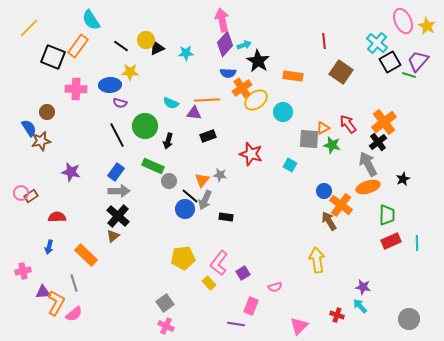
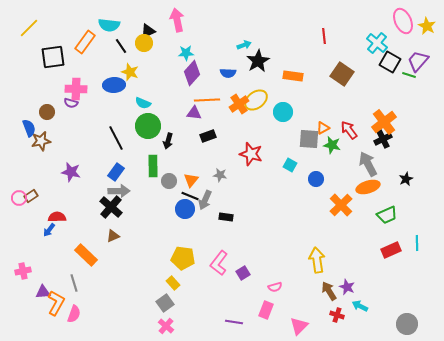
cyan semicircle at (91, 20): moved 18 px right, 5 px down; rotated 50 degrees counterclockwise
pink arrow at (222, 20): moved 45 px left
yellow circle at (146, 40): moved 2 px left, 3 px down
red line at (324, 41): moved 5 px up
purple diamond at (225, 44): moved 33 px left, 29 px down
orange rectangle at (78, 46): moved 7 px right, 4 px up
black line at (121, 46): rotated 21 degrees clockwise
black triangle at (157, 48): moved 9 px left, 17 px up
black square at (53, 57): rotated 30 degrees counterclockwise
black star at (258, 61): rotated 10 degrees clockwise
black square at (390, 62): rotated 30 degrees counterclockwise
yellow star at (130, 72): rotated 18 degrees clockwise
brown square at (341, 72): moved 1 px right, 2 px down
blue ellipse at (110, 85): moved 4 px right
orange cross at (242, 88): moved 3 px left, 16 px down
purple semicircle at (120, 103): moved 49 px left
cyan semicircle at (171, 103): moved 28 px left
red arrow at (348, 124): moved 1 px right, 6 px down
green circle at (145, 126): moved 3 px right
blue semicircle at (29, 128): rotated 12 degrees clockwise
black line at (117, 135): moved 1 px left, 3 px down
black cross at (378, 142): moved 5 px right, 3 px up; rotated 12 degrees clockwise
green rectangle at (153, 166): rotated 65 degrees clockwise
black star at (403, 179): moved 3 px right
orange triangle at (202, 180): moved 11 px left
blue circle at (324, 191): moved 8 px left, 12 px up
pink circle at (21, 193): moved 2 px left, 5 px down
black line at (190, 196): rotated 18 degrees counterclockwise
orange cross at (341, 205): rotated 10 degrees clockwise
green trapezoid at (387, 215): rotated 65 degrees clockwise
black cross at (118, 216): moved 7 px left, 9 px up
brown arrow at (329, 221): moved 70 px down
brown triangle at (113, 236): rotated 16 degrees clockwise
red rectangle at (391, 241): moved 9 px down
blue arrow at (49, 247): moved 17 px up; rotated 24 degrees clockwise
yellow pentagon at (183, 258): rotated 15 degrees clockwise
yellow rectangle at (209, 283): moved 36 px left
purple star at (363, 287): moved 16 px left; rotated 14 degrees clockwise
pink rectangle at (251, 306): moved 15 px right, 4 px down
cyan arrow at (360, 306): rotated 21 degrees counterclockwise
pink semicircle at (74, 314): rotated 30 degrees counterclockwise
gray circle at (409, 319): moved 2 px left, 5 px down
purple line at (236, 324): moved 2 px left, 2 px up
pink cross at (166, 326): rotated 14 degrees clockwise
